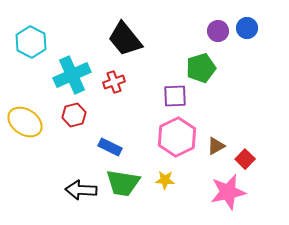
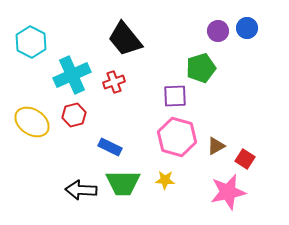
yellow ellipse: moved 7 px right
pink hexagon: rotated 18 degrees counterclockwise
red square: rotated 12 degrees counterclockwise
green trapezoid: rotated 9 degrees counterclockwise
